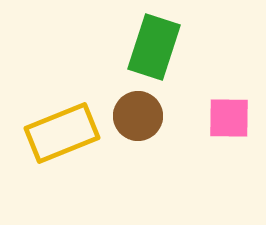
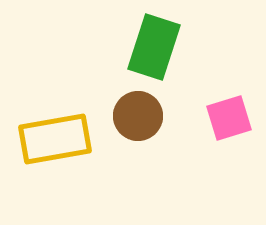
pink square: rotated 18 degrees counterclockwise
yellow rectangle: moved 7 px left, 6 px down; rotated 12 degrees clockwise
